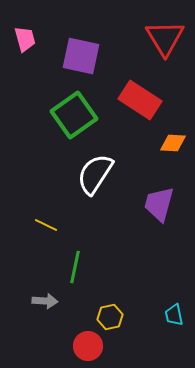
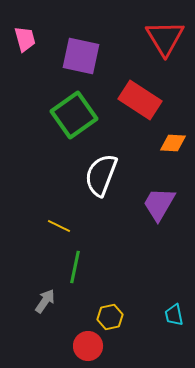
white semicircle: moved 6 px right, 1 px down; rotated 12 degrees counterclockwise
purple trapezoid: rotated 15 degrees clockwise
yellow line: moved 13 px right, 1 px down
gray arrow: rotated 60 degrees counterclockwise
